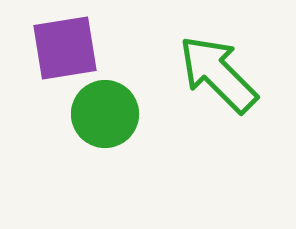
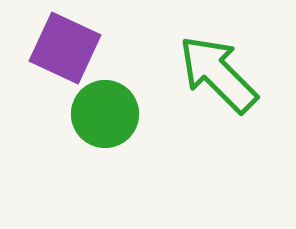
purple square: rotated 34 degrees clockwise
